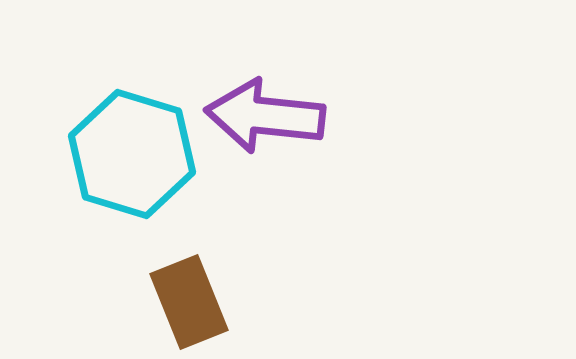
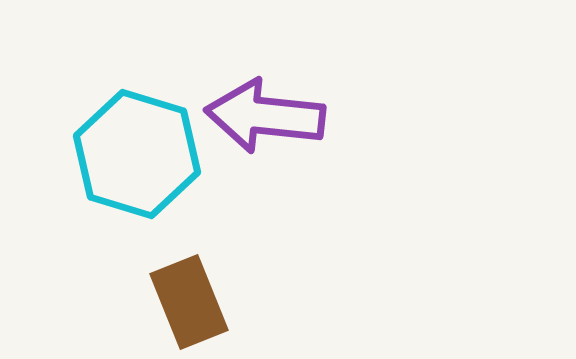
cyan hexagon: moved 5 px right
